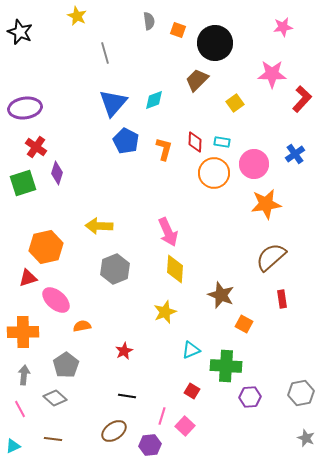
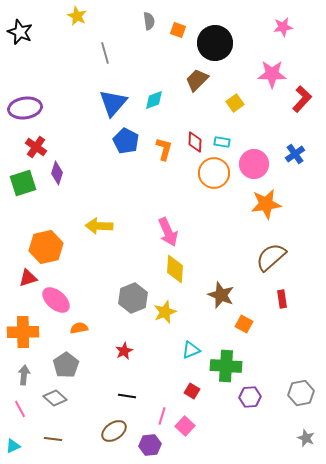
gray hexagon at (115, 269): moved 18 px right, 29 px down
orange semicircle at (82, 326): moved 3 px left, 2 px down
